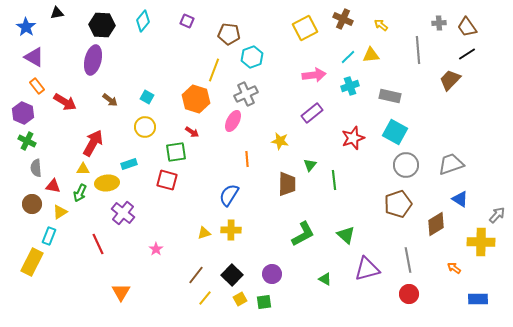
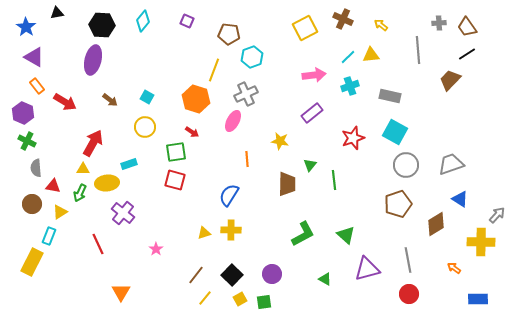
red square at (167, 180): moved 8 px right
